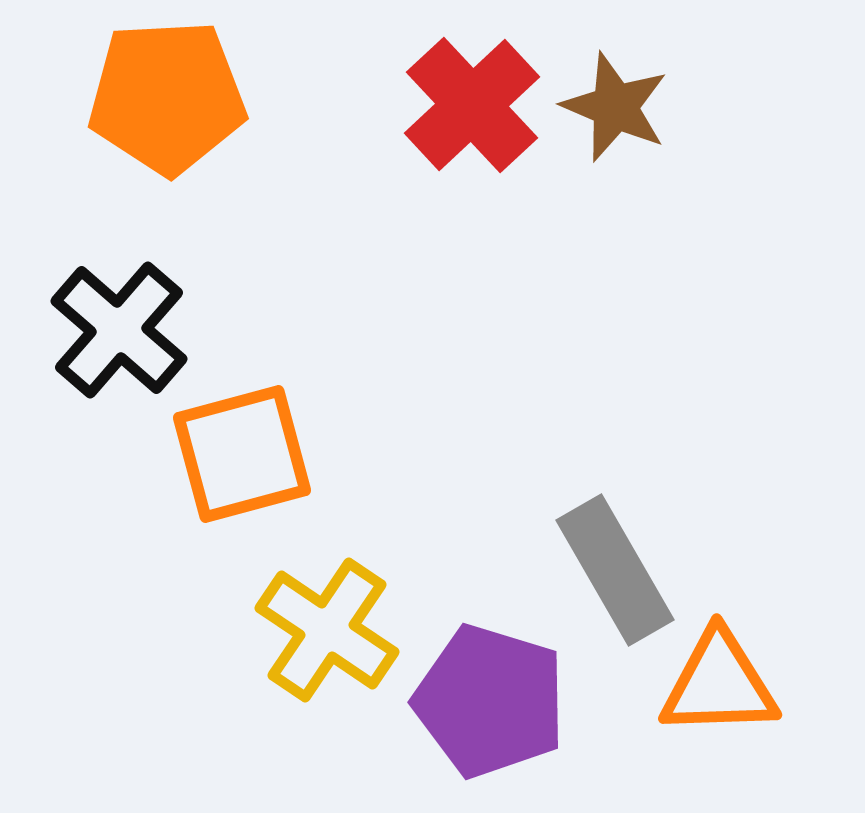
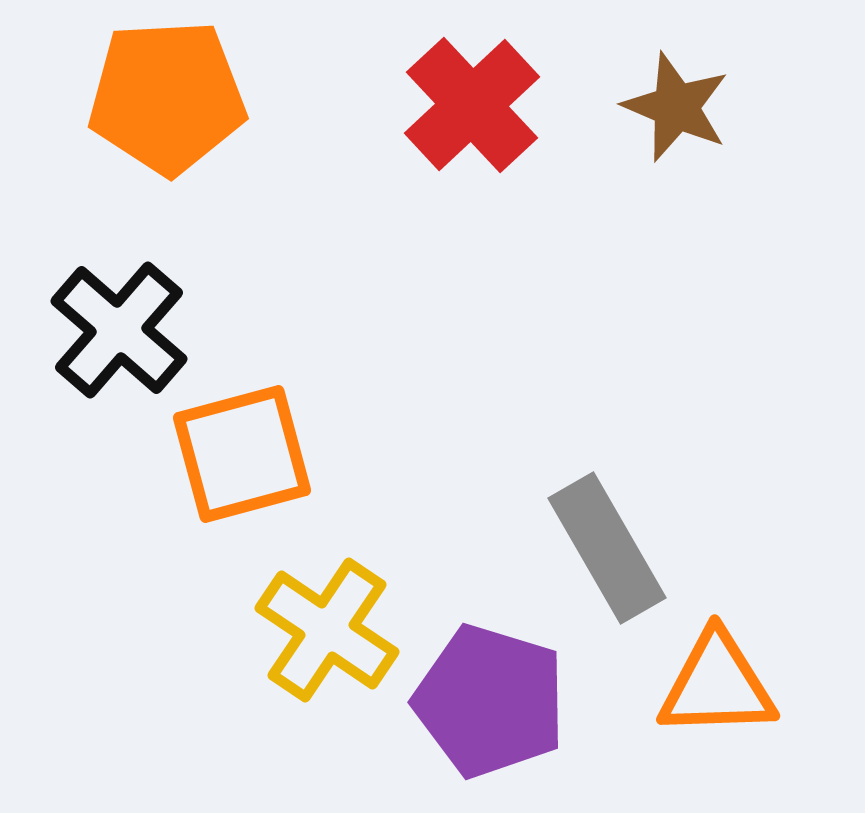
brown star: moved 61 px right
gray rectangle: moved 8 px left, 22 px up
orange triangle: moved 2 px left, 1 px down
